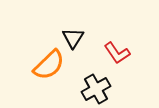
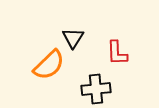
red L-shape: rotated 32 degrees clockwise
black cross: rotated 24 degrees clockwise
